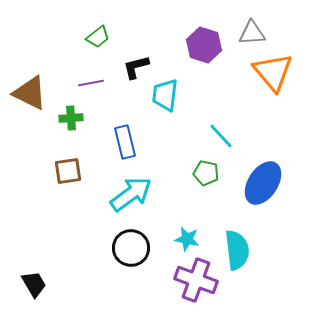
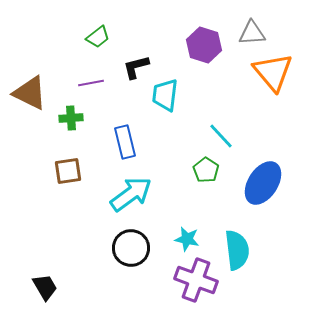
green pentagon: moved 3 px up; rotated 20 degrees clockwise
black trapezoid: moved 11 px right, 3 px down
